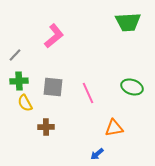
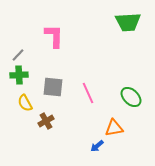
pink L-shape: rotated 50 degrees counterclockwise
gray line: moved 3 px right
green cross: moved 6 px up
green ellipse: moved 1 px left, 10 px down; rotated 25 degrees clockwise
brown cross: moved 6 px up; rotated 28 degrees counterclockwise
blue arrow: moved 8 px up
